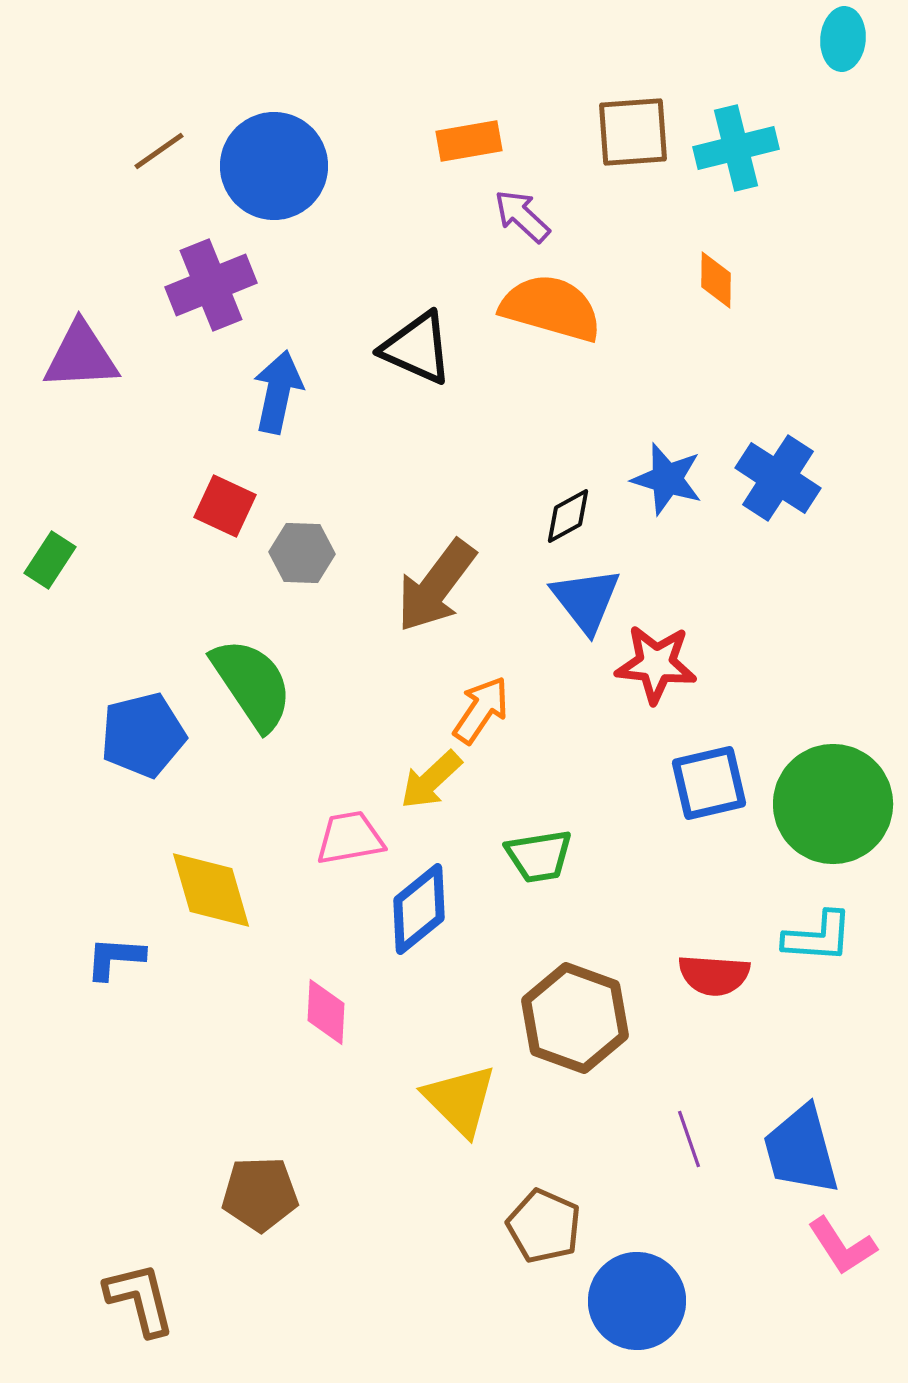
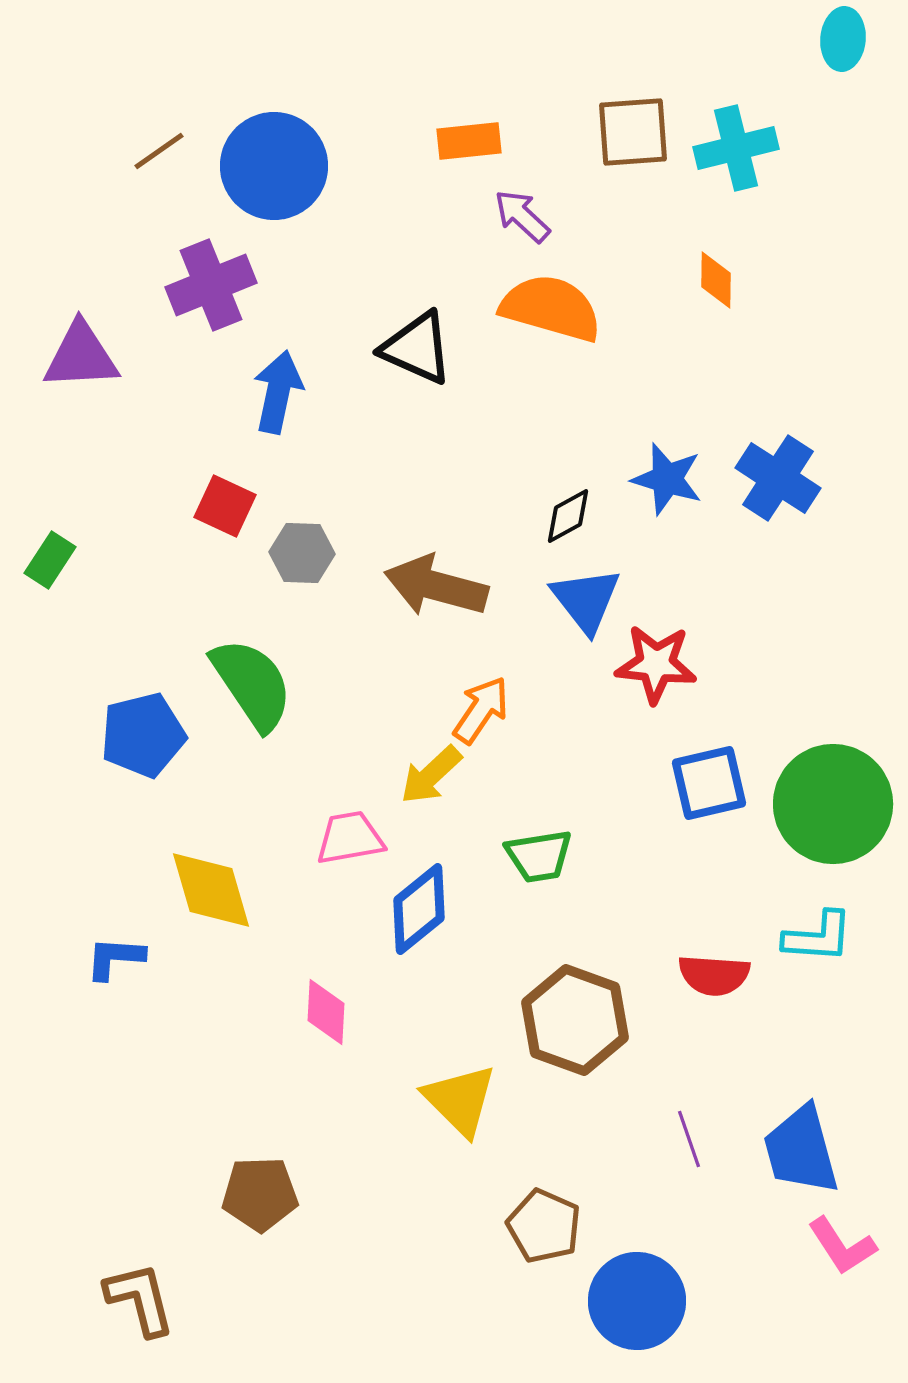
orange rectangle at (469, 141): rotated 4 degrees clockwise
brown arrow at (436, 586): rotated 68 degrees clockwise
yellow arrow at (431, 780): moved 5 px up
brown hexagon at (575, 1018): moved 2 px down
